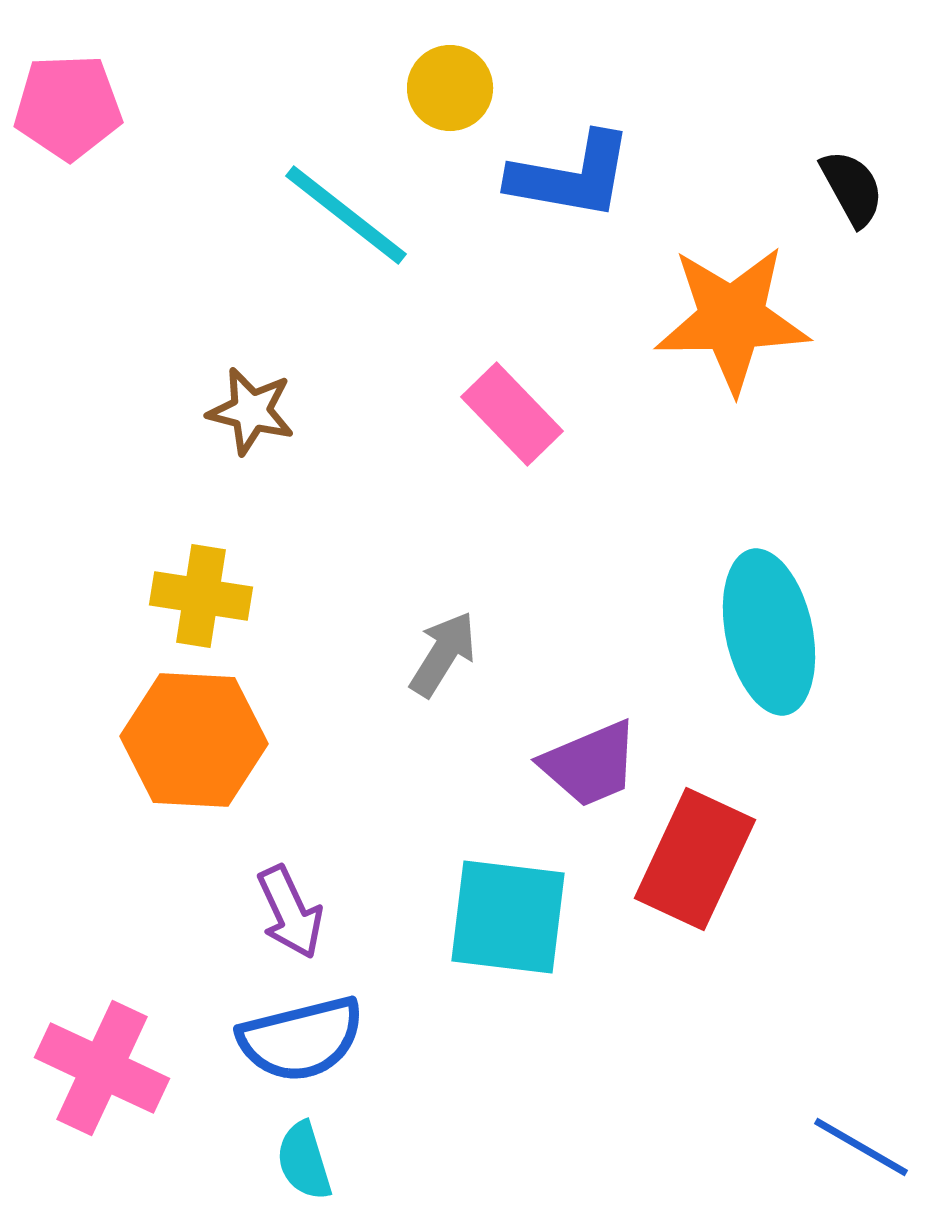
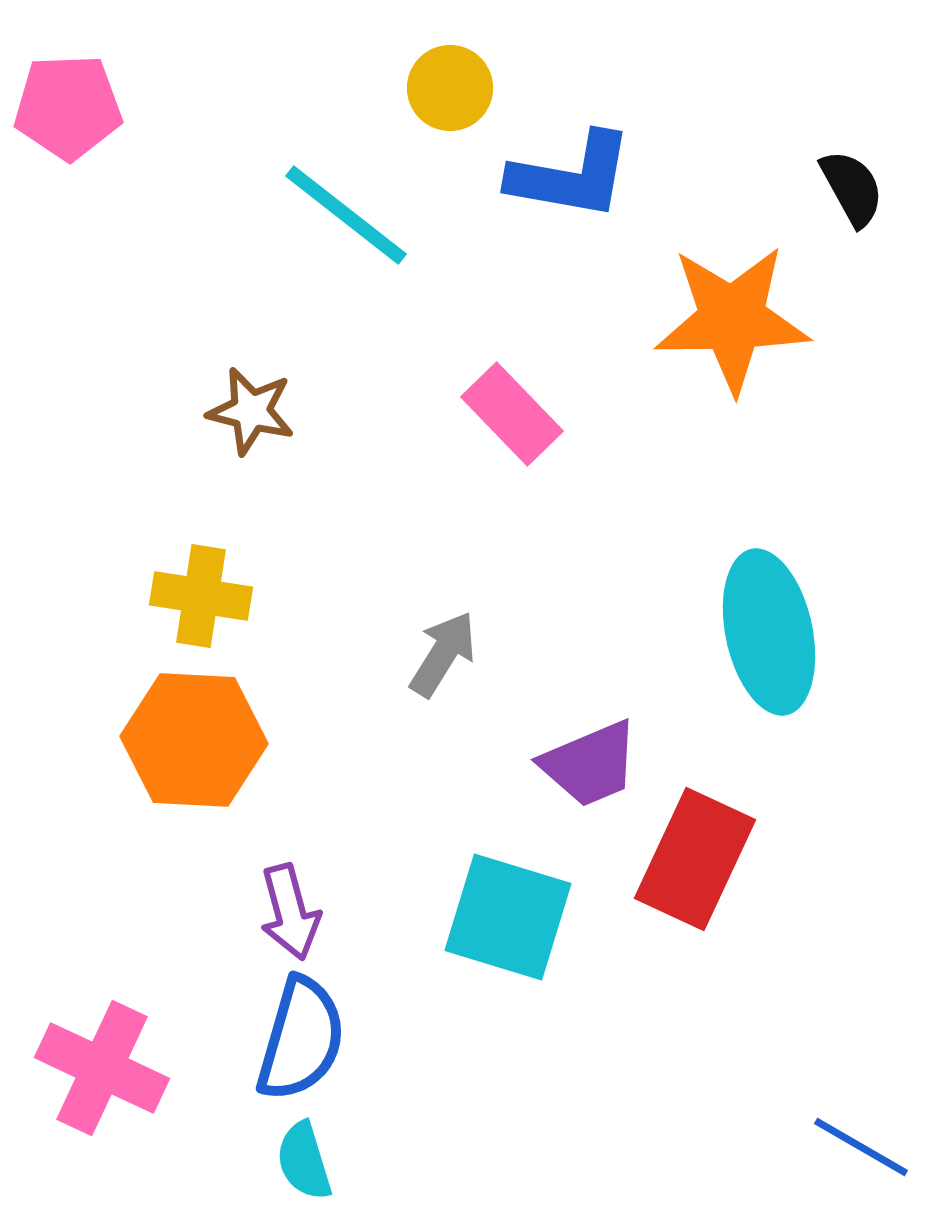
purple arrow: rotated 10 degrees clockwise
cyan square: rotated 10 degrees clockwise
blue semicircle: rotated 60 degrees counterclockwise
